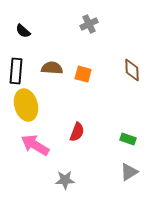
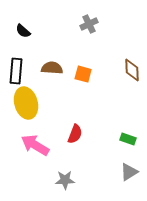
yellow ellipse: moved 2 px up
red semicircle: moved 2 px left, 2 px down
